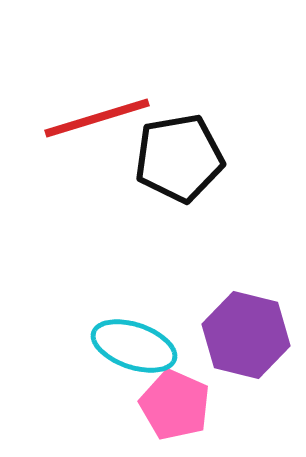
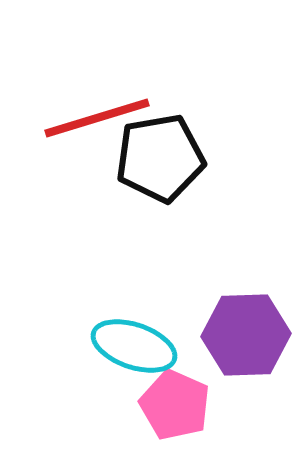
black pentagon: moved 19 px left
purple hexagon: rotated 16 degrees counterclockwise
